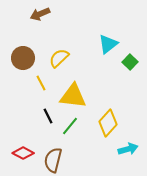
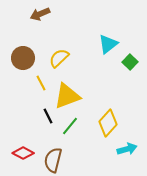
yellow triangle: moved 6 px left; rotated 28 degrees counterclockwise
cyan arrow: moved 1 px left
